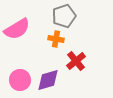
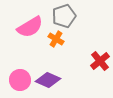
pink semicircle: moved 13 px right, 2 px up
orange cross: rotated 21 degrees clockwise
red cross: moved 24 px right
purple diamond: rotated 40 degrees clockwise
